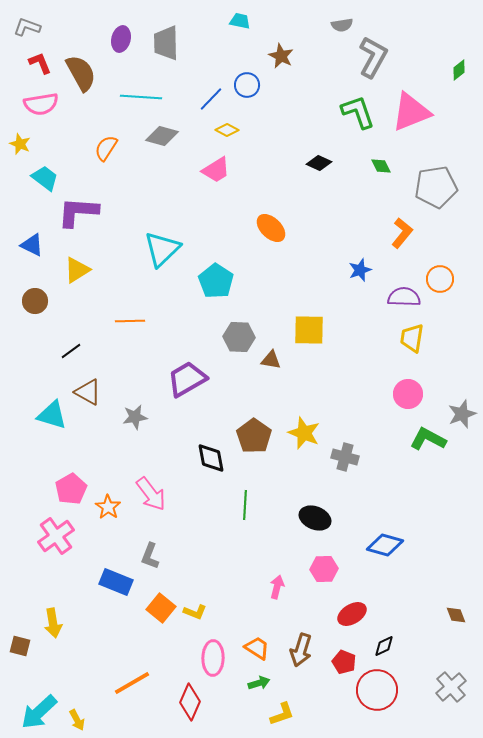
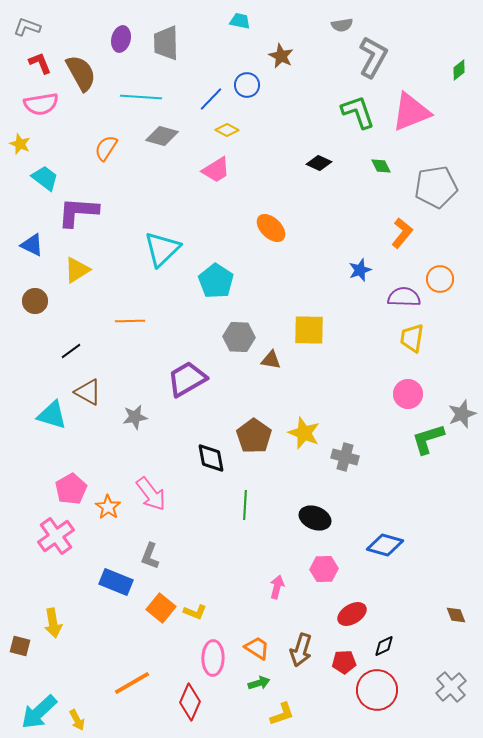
green L-shape at (428, 439): rotated 45 degrees counterclockwise
red pentagon at (344, 662): rotated 25 degrees counterclockwise
